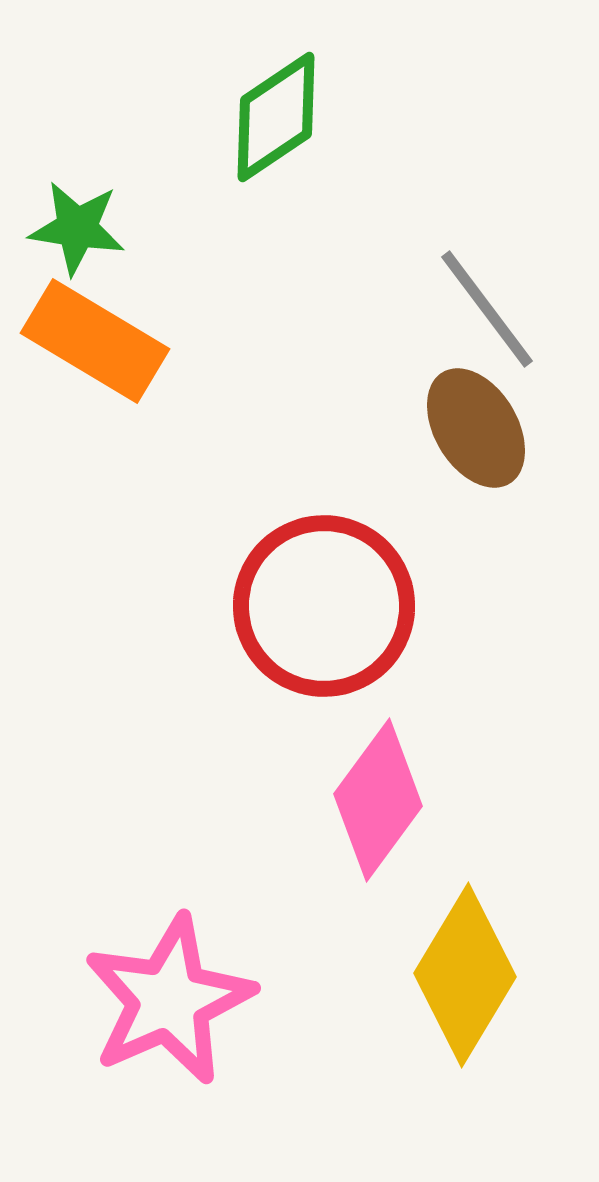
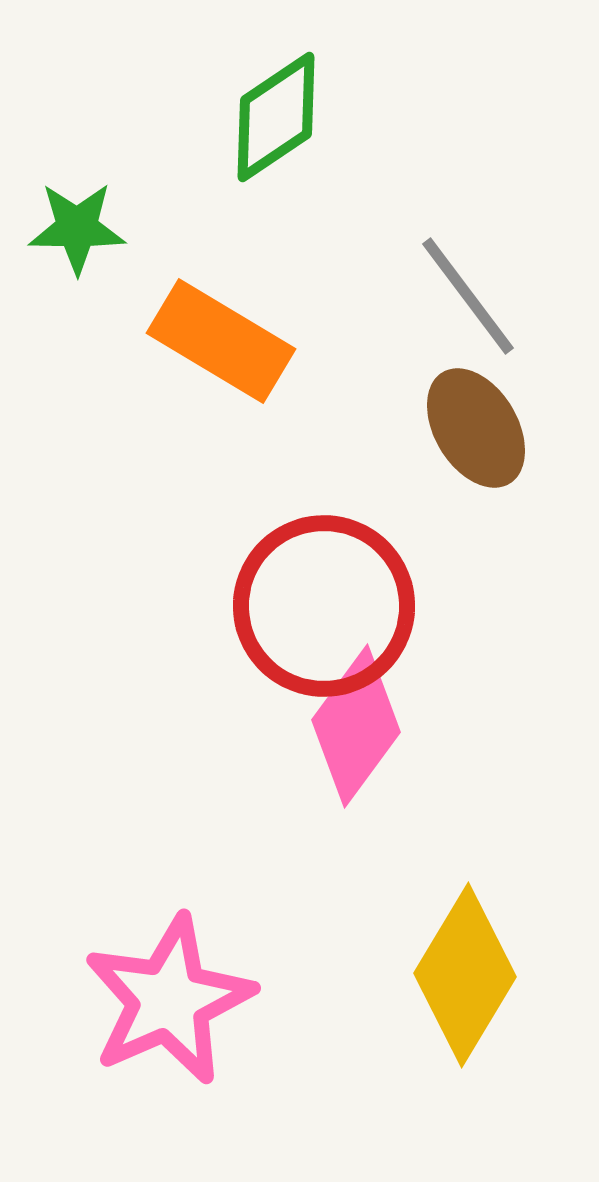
green star: rotated 8 degrees counterclockwise
gray line: moved 19 px left, 13 px up
orange rectangle: moved 126 px right
pink diamond: moved 22 px left, 74 px up
